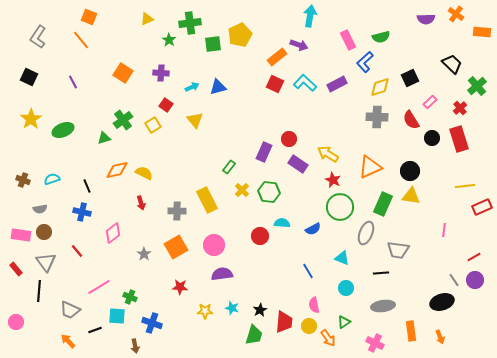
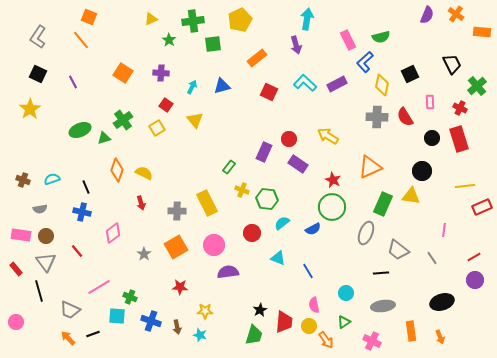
cyan arrow at (310, 16): moved 3 px left, 3 px down
yellow triangle at (147, 19): moved 4 px right
purple semicircle at (426, 19): moved 1 px right, 4 px up; rotated 66 degrees counterclockwise
green cross at (190, 23): moved 3 px right, 2 px up
yellow pentagon at (240, 35): moved 15 px up
purple arrow at (299, 45): moved 3 px left; rotated 54 degrees clockwise
orange rectangle at (277, 57): moved 20 px left, 1 px down
black trapezoid at (452, 64): rotated 20 degrees clockwise
black square at (29, 77): moved 9 px right, 3 px up
black square at (410, 78): moved 4 px up
red square at (275, 84): moved 6 px left, 8 px down
cyan arrow at (192, 87): rotated 40 degrees counterclockwise
blue triangle at (218, 87): moved 4 px right, 1 px up
yellow diamond at (380, 87): moved 2 px right, 2 px up; rotated 60 degrees counterclockwise
pink rectangle at (430, 102): rotated 48 degrees counterclockwise
red cross at (460, 108): rotated 24 degrees counterclockwise
yellow star at (31, 119): moved 1 px left, 10 px up
red semicircle at (411, 120): moved 6 px left, 3 px up
yellow square at (153, 125): moved 4 px right, 3 px down
green ellipse at (63, 130): moved 17 px right
yellow arrow at (328, 154): moved 18 px up
orange diamond at (117, 170): rotated 60 degrees counterclockwise
black circle at (410, 171): moved 12 px right
black line at (87, 186): moved 1 px left, 1 px down
yellow cross at (242, 190): rotated 24 degrees counterclockwise
green hexagon at (269, 192): moved 2 px left, 7 px down
yellow rectangle at (207, 200): moved 3 px down
green circle at (340, 207): moved 8 px left
cyan semicircle at (282, 223): rotated 42 degrees counterclockwise
brown circle at (44, 232): moved 2 px right, 4 px down
red circle at (260, 236): moved 8 px left, 3 px up
gray trapezoid at (398, 250): rotated 30 degrees clockwise
cyan triangle at (342, 258): moved 64 px left
purple semicircle at (222, 274): moved 6 px right, 2 px up
gray line at (454, 280): moved 22 px left, 22 px up
cyan circle at (346, 288): moved 5 px down
black line at (39, 291): rotated 20 degrees counterclockwise
cyan star at (232, 308): moved 32 px left, 27 px down
blue cross at (152, 323): moved 1 px left, 2 px up
black line at (95, 330): moved 2 px left, 4 px down
orange arrow at (328, 338): moved 2 px left, 2 px down
orange arrow at (68, 341): moved 3 px up
pink cross at (375, 343): moved 3 px left, 2 px up
brown arrow at (135, 346): moved 42 px right, 19 px up
